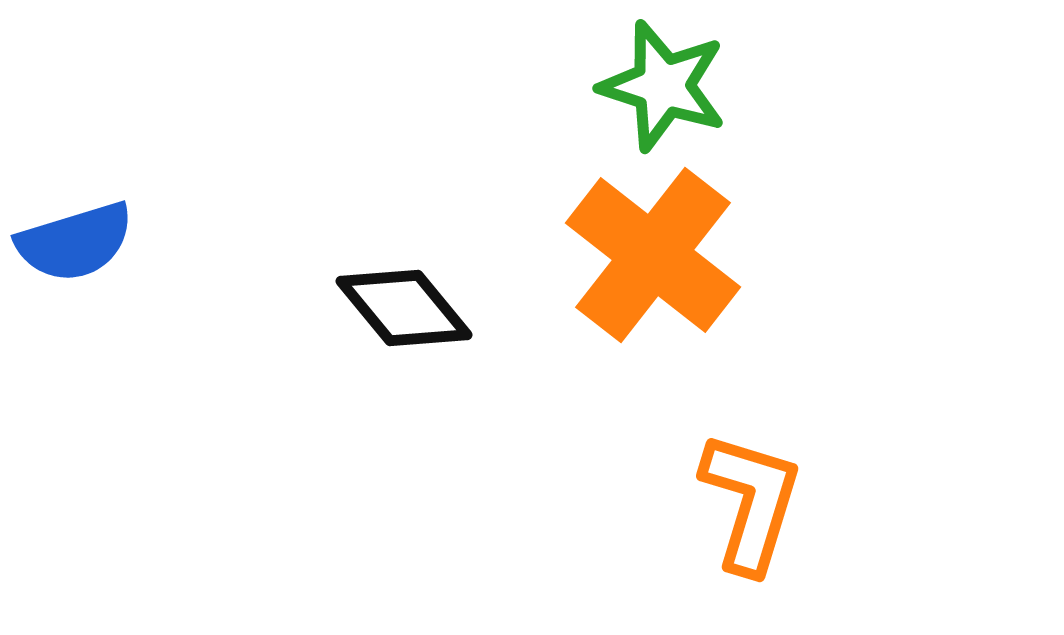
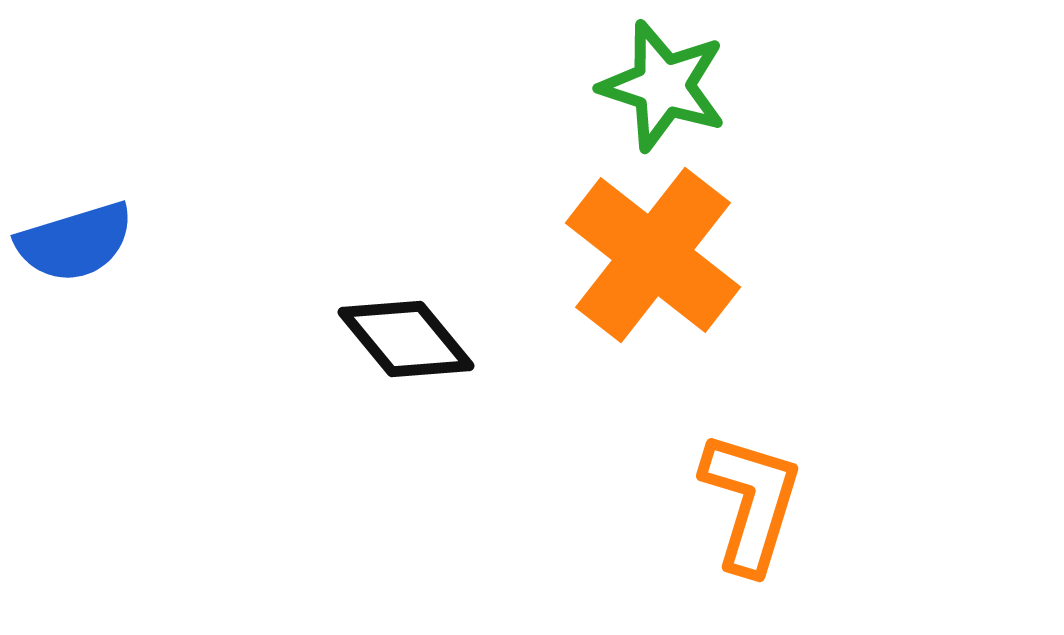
black diamond: moved 2 px right, 31 px down
